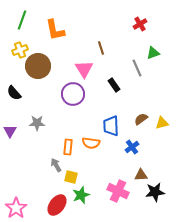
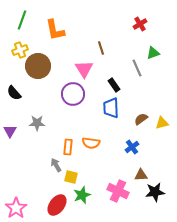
blue trapezoid: moved 18 px up
green star: moved 1 px right
